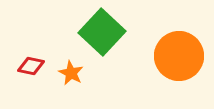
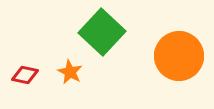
red diamond: moved 6 px left, 9 px down
orange star: moved 1 px left, 1 px up
